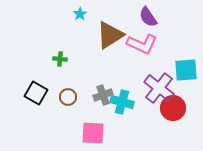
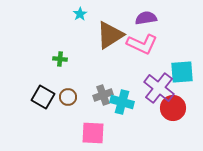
purple semicircle: moved 2 px left, 1 px down; rotated 115 degrees clockwise
cyan square: moved 4 px left, 2 px down
black square: moved 7 px right, 4 px down
